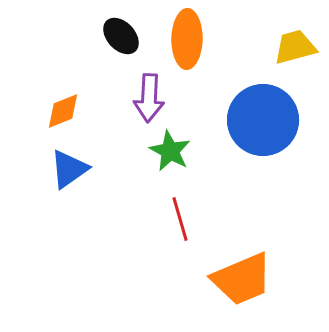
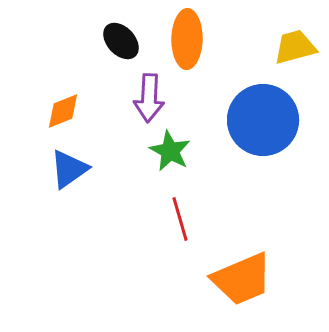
black ellipse: moved 5 px down
